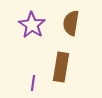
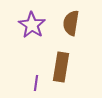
purple line: moved 3 px right
